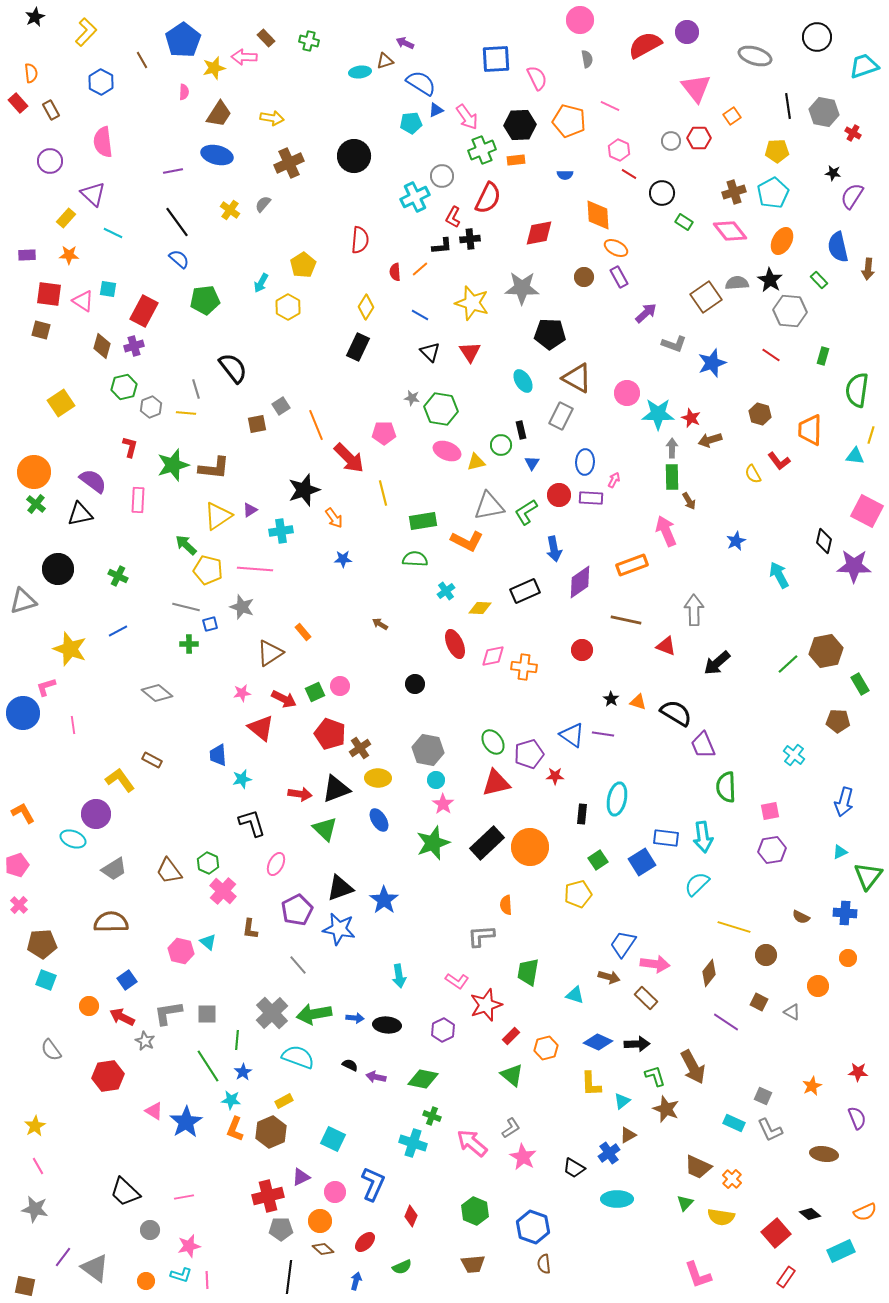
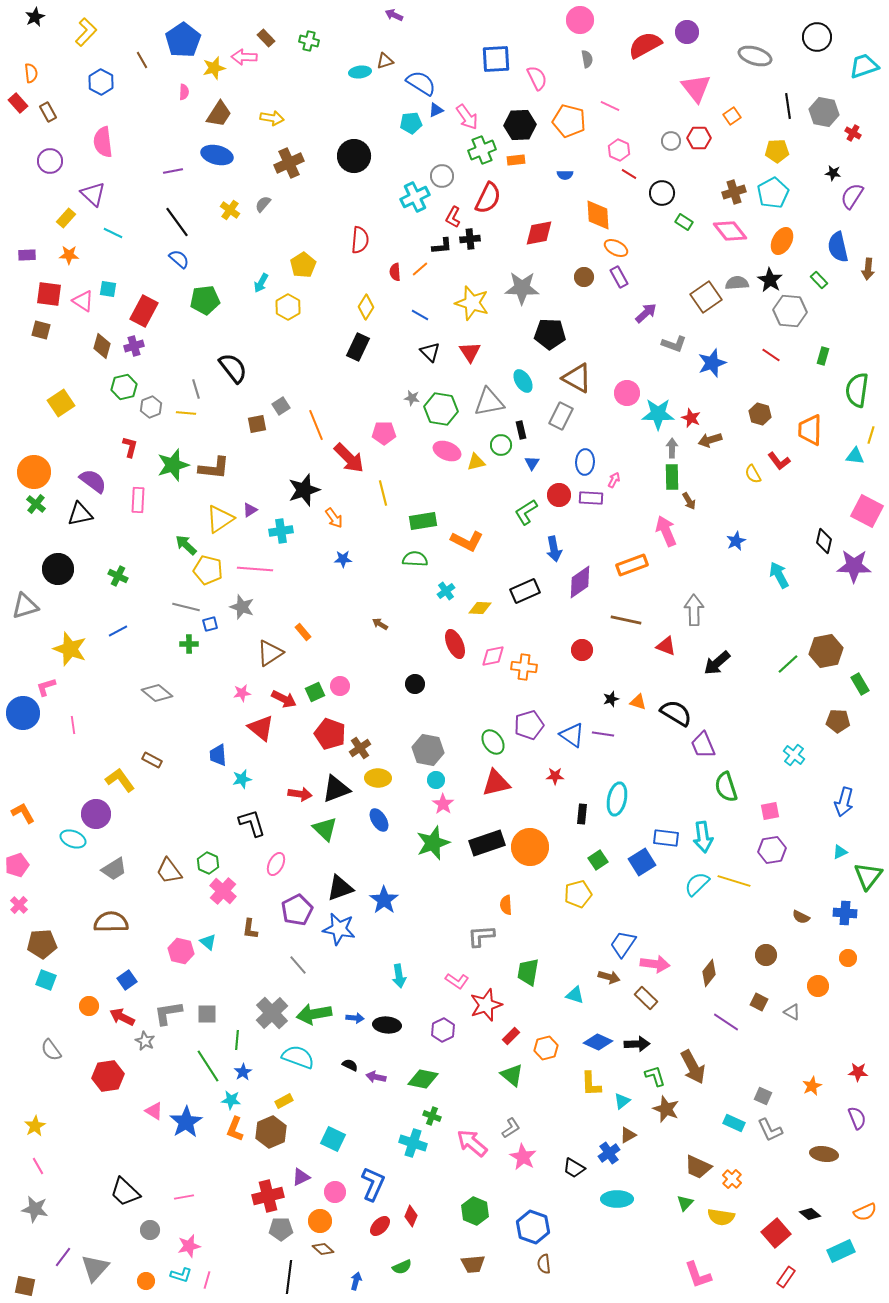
purple arrow at (405, 43): moved 11 px left, 28 px up
brown rectangle at (51, 110): moved 3 px left, 2 px down
gray triangle at (489, 506): moved 104 px up
yellow triangle at (218, 516): moved 2 px right, 3 px down
gray triangle at (23, 601): moved 2 px right, 5 px down
black star at (611, 699): rotated 21 degrees clockwise
purple pentagon at (529, 754): moved 29 px up
green semicircle at (726, 787): rotated 16 degrees counterclockwise
black rectangle at (487, 843): rotated 24 degrees clockwise
yellow line at (734, 927): moved 46 px up
red ellipse at (365, 1242): moved 15 px right, 16 px up
gray triangle at (95, 1268): rotated 36 degrees clockwise
pink line at (207, 1280): rotated 18 degrees clockwise
